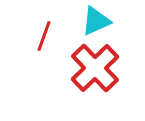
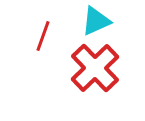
red line: moved 1 px left
